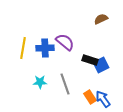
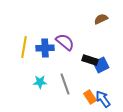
yellow line: moved 1 px right, 1 px up
